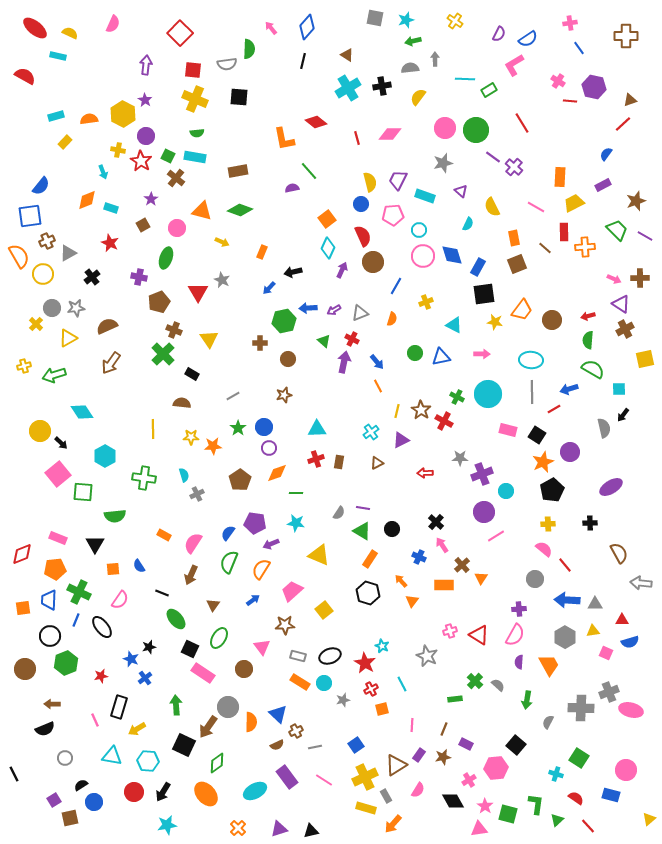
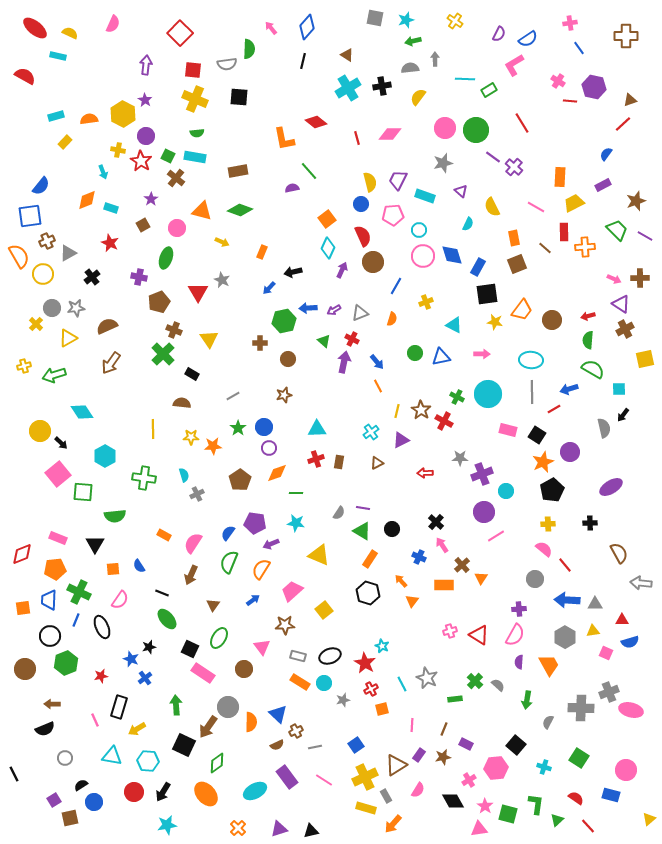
black square at (484, 294): moved 3 px right
green ellipse at (176, 619): moved 9 px left
black ellipse at (102, 627): rotated 15 degrees clockwise
gray star at (427, 656): moved 22 px down
cyan cross at (556, 774): moved 12 px left, 7 px up
